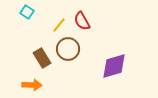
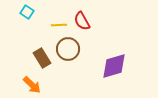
yellow line: rotated 49 degrees clockwise
orange arrow: rotated 42 degrees clockwise
